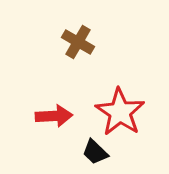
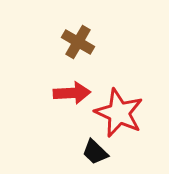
red star: moved 1 px left, 1 px down; rotated 9 degrees counterclockwise
red arrow: moved 18 px right, 23 px up
